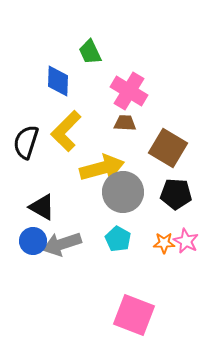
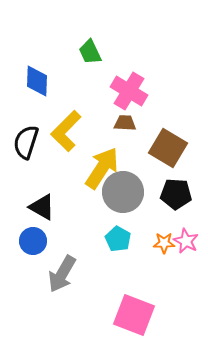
blue diamond: moved 21 px left
yellow arrow: rotated 42 degrees counterclockwise
gray arrow: moved 30 px down; rotated 42 degrees counterclockwise
